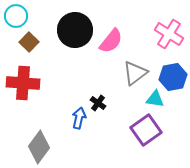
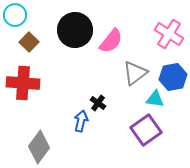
cyan circle: moved 1 px left, 1 px up
blue arrow: moved 2 px right, 3 px down
